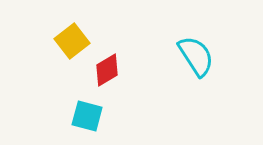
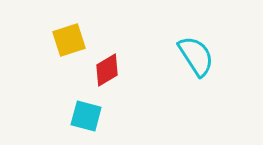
yellow square: moved 3 px left, 1 px up; rotated 20 degrees clockwise
cyan square: moved 1 px left
